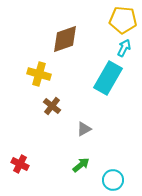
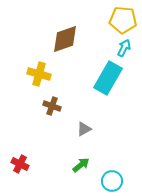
brown cross: rotated 18 degrees counterclockwise
cyan circle: moved 1 px left, 1 px down
